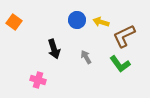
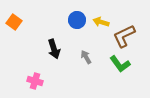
pink cross: moved 3 px left, 1 px down
